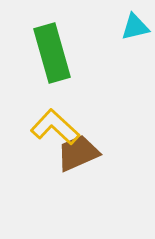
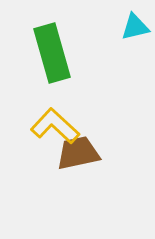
yellow L-shape: moved 1 px up
brown trapezoid: rotated 12 degrees clockwise
